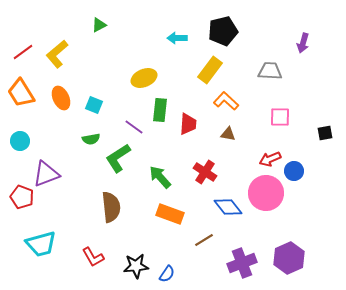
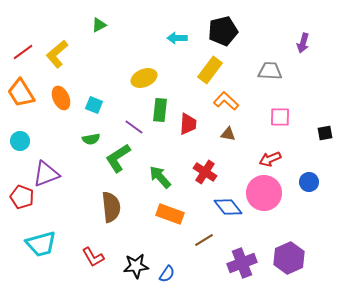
blue circle: moved 15 px right, 11 px down
pink circle: moved 2 px left
